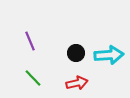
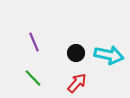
purple line: moved 4 px right, 1 px down
cyan arrow: rotated 16 degrees clockwise
red arrow: rotated 35 degrees counterclockwise
